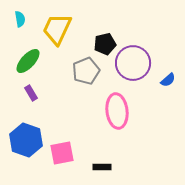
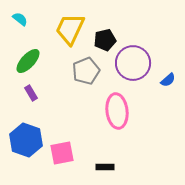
cyan semicircle: rotated 42 degrees counterclockwise
yellow trapezoid: moved 13 px right
black pentagon: moved 4 px up
black rectangle: moved 3 px right
